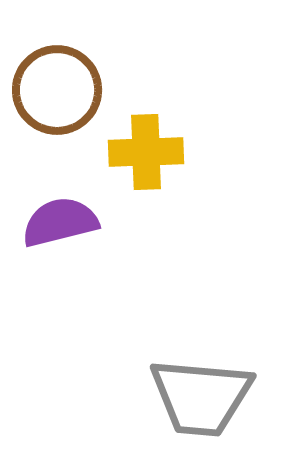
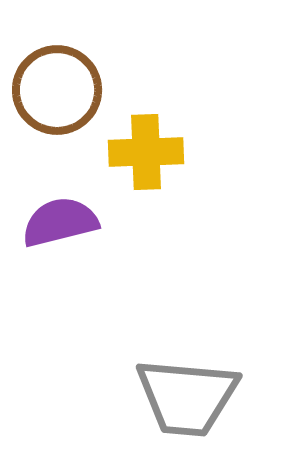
gray trapezoid: moved 14 px left
